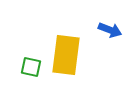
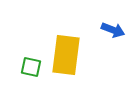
blue arrow: moved 3 px right
